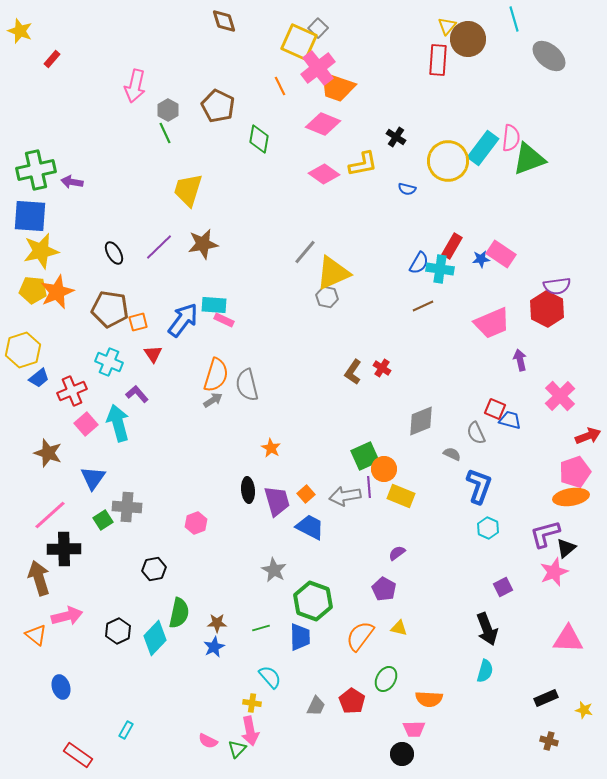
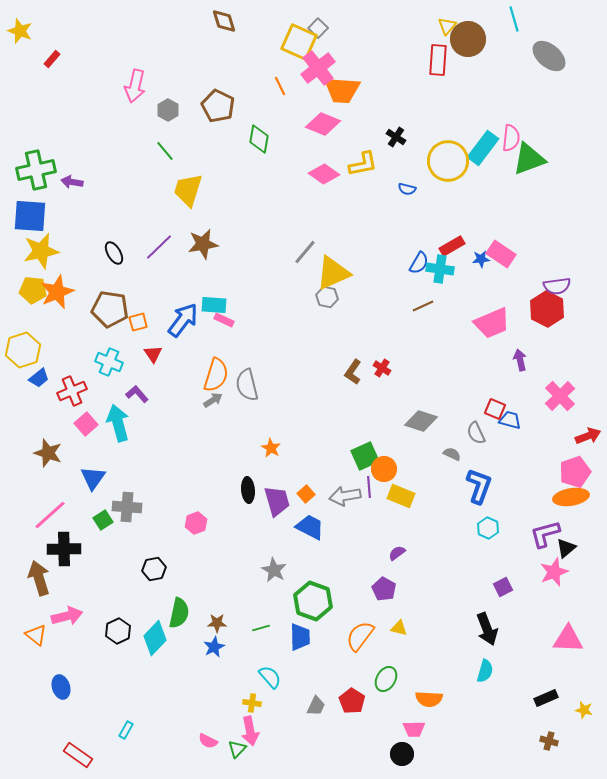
orange trapezoid at (337, 87): moved 5 px right, 3 px down; rotated 15 degrees counterclockwise
green line at (165, 133): moved 18 px down; rotated 15 degrees counterclockwise
red rectangle at (452, 246): rotated 30 degrees clockwise
gray diamond at (421, 421): rotated 40 degrees clockwise
